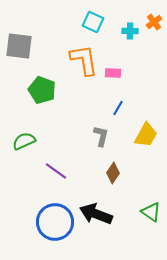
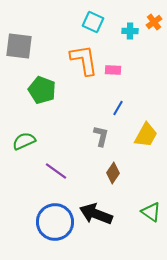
pink rectangle: moved 3 px up
